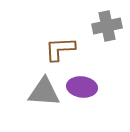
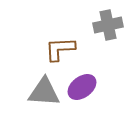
gray cross: moved 1 px right, 1 px up
purple ellipse: rotated 44 degrees counterclockwise
